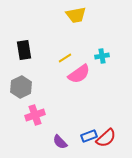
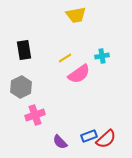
red semicircle: moved 1 px down
